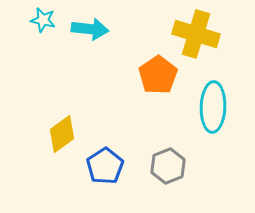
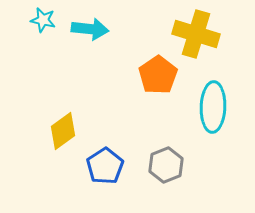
yellow diamond: moved 1 px right, 3 px up
gray hexagon: moved 2 px left, 1 px up
